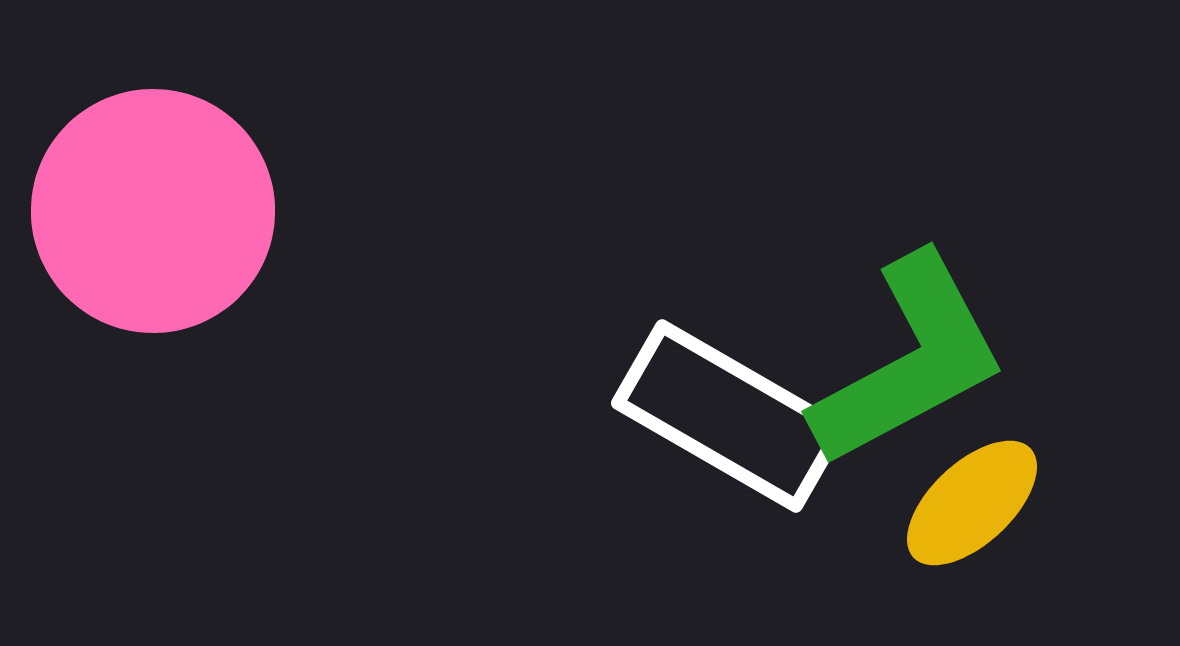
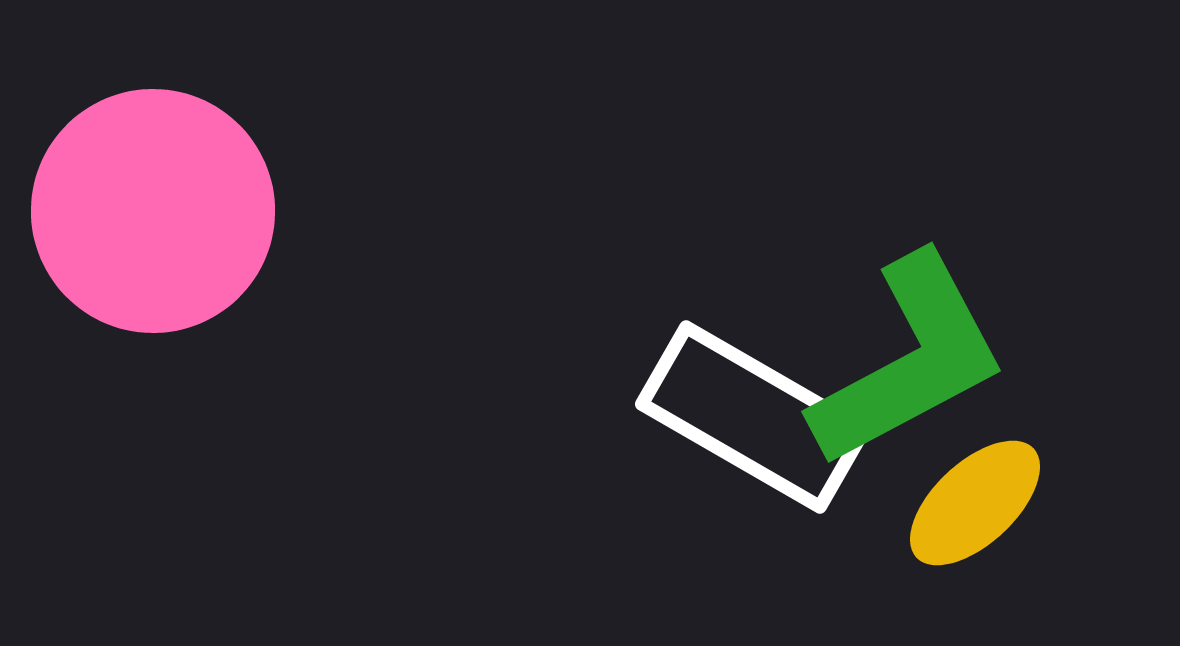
white rectangle: moved 24 px right, 1 px down
yellow ellipse: moved 3 px right
